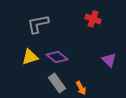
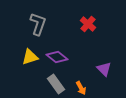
red cross: moved 5 px left, 5 px down; rotated 21 degrees clockwise
gray L-shape: rotated 120 degrees clockwise
purple triangle: moved 5 px left, 9 px down
gray rectangle: moved 1 px left, 1 px down
